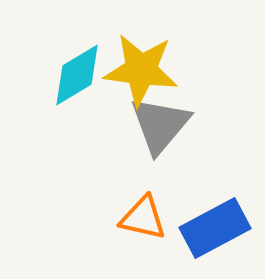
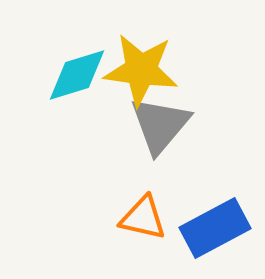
cyan diamond: rotated 14 degrees clockwise
